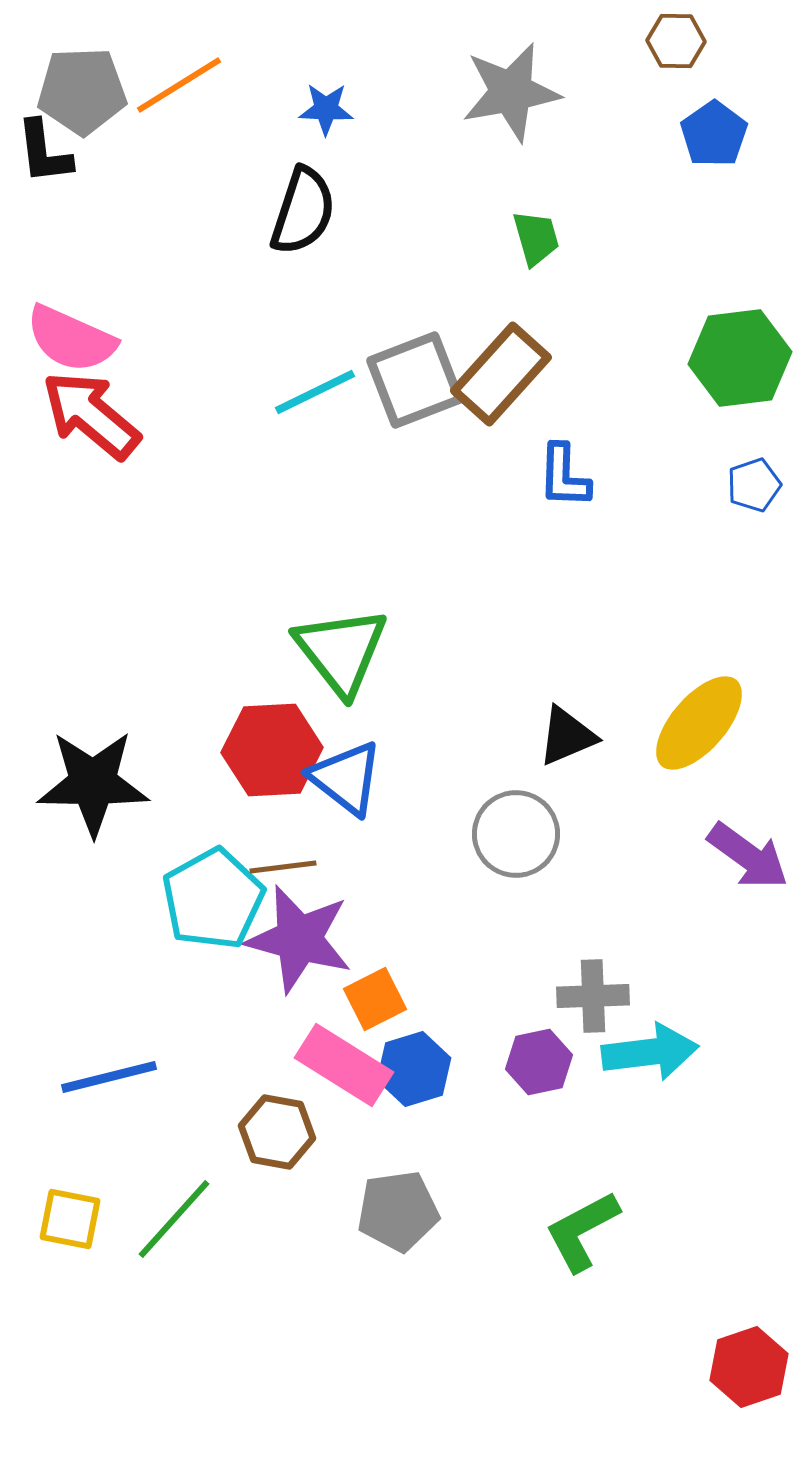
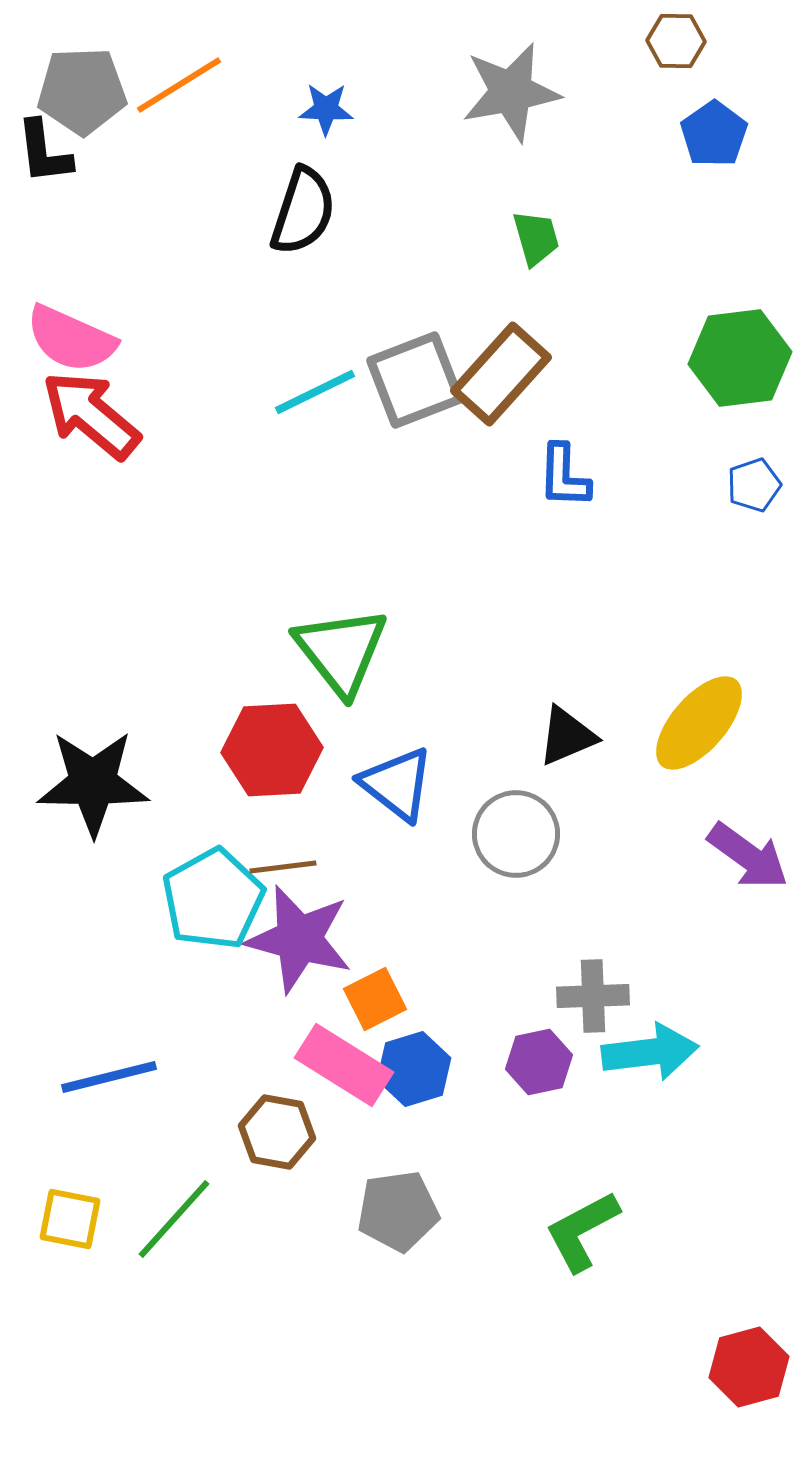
blue triangle at (346, 778): moved 51 px right, 6 px down
red hexagon at (749, 1367): rotated 4 degrees clockwise
